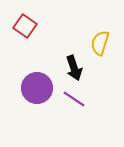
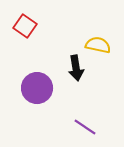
yellow semicircle: moved 2 px left, 2 px down; rotated 85 degrees clockwise
black arrow: moved 2 px right; rotated 10 degrees clockwise
purple line: moved 11 px right, 28 px down
